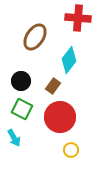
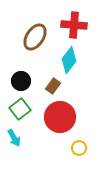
red cross: moved 4 px left, 7 px down
green square: moved 2 px left; rotated 25 degrees clockwise
yellow circle: moved 8 px right, 2 px up
